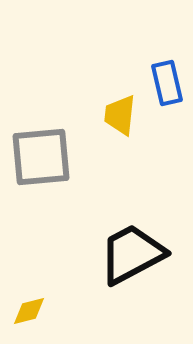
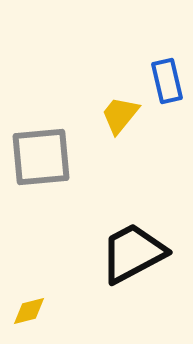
blue rectangle: moved 2 px up
yellow trapezoid: rotated 33 degrees clockwise
black trapezoid: moved 1 px right, 1 px up
